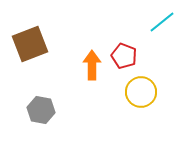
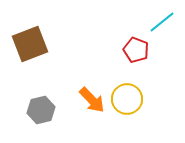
red pentagon: moved 12 px right, 6 px up
orange arrow: moved 35 px down; rotated 136 degrees clockwise
yellow circle: moved 14 px left, 7 px down
gray hexagon: rotated 24 degrees counterclockwise
